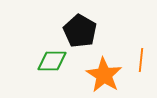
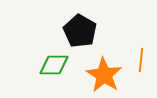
green diamond: moved 2 px right, 4 px down
